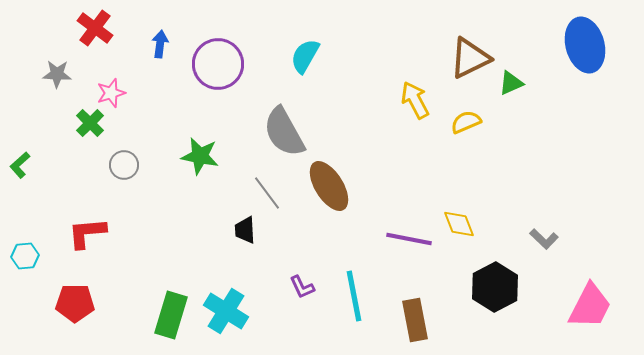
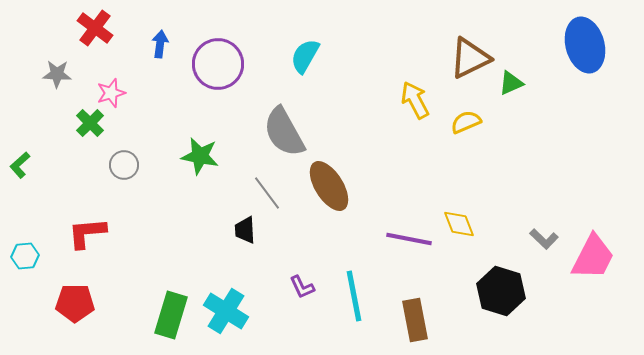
black hexagon: moved 6 px right, 4 px down; rotated 15 degrees counterclockwise
pink trapezoid: moved 3 px right, 49 px up
